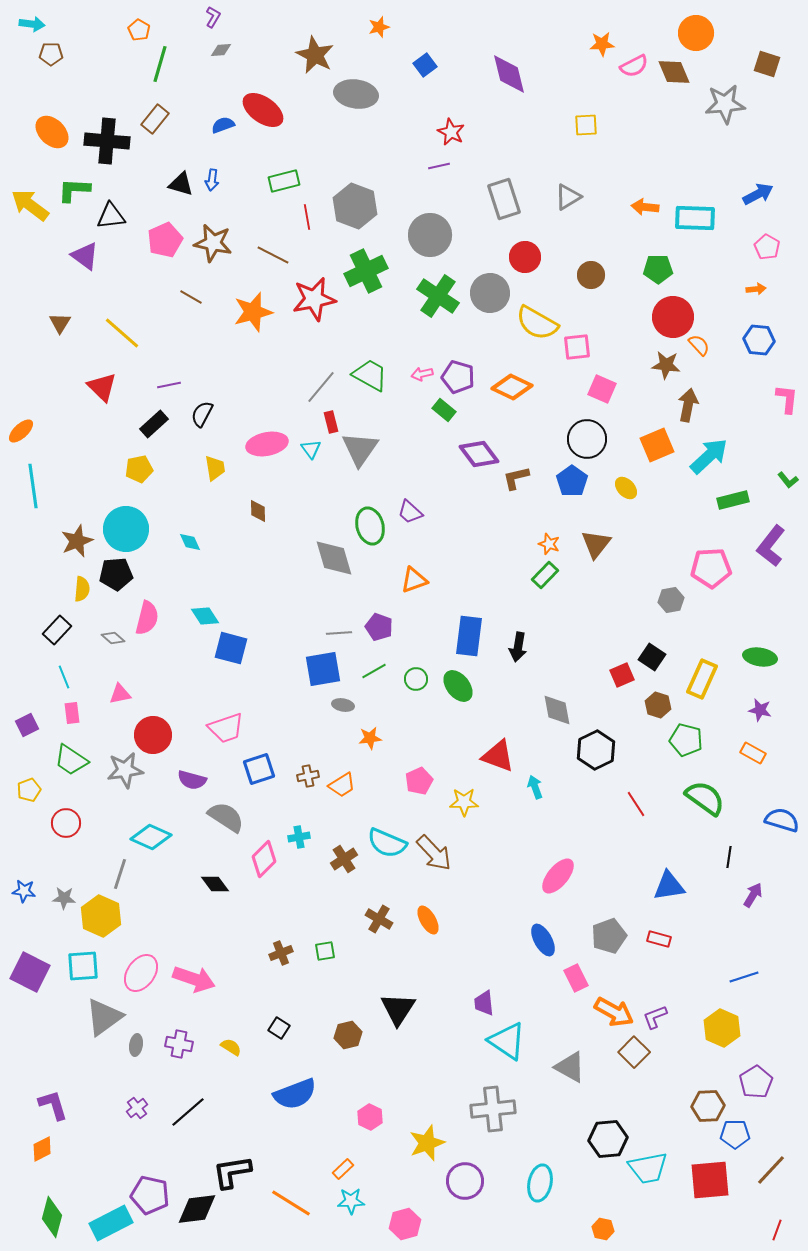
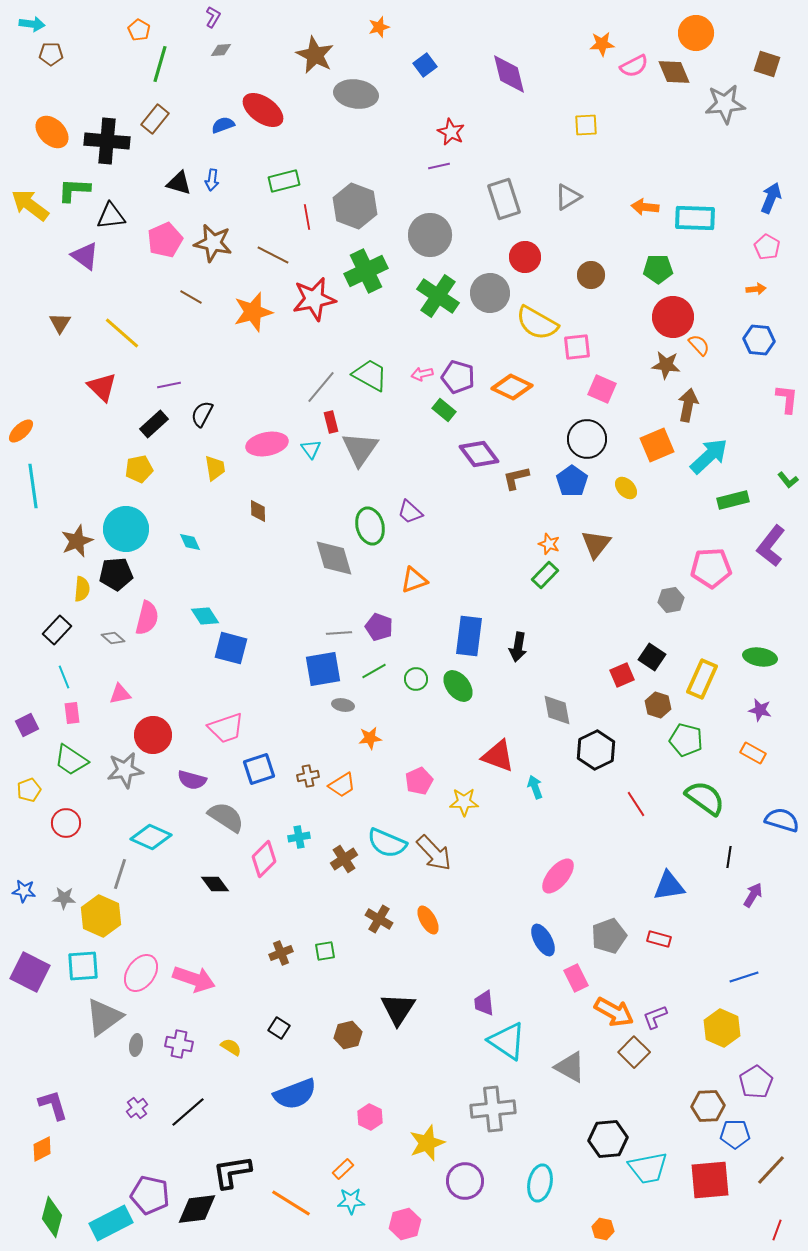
black triangle at (181, 184): moved 2 px left, 1 px up
blue arrow at (758, 194): moved 13 px right, 4 px down; rotated 40 degrees counterclockwise
